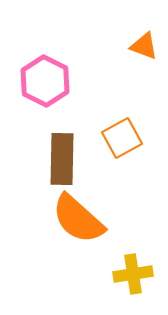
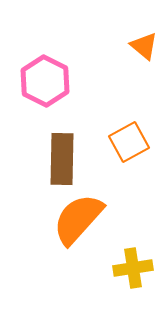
orange triangle: rotated 20 degrees clockwise
orange square: moved 7 px right, 4 px down
orange semicircle: rotated 90 degrees clockwise
yellow cross: moved 6 px up
